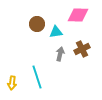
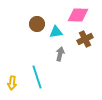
brown cross: moved 3 px right, 10 px up
